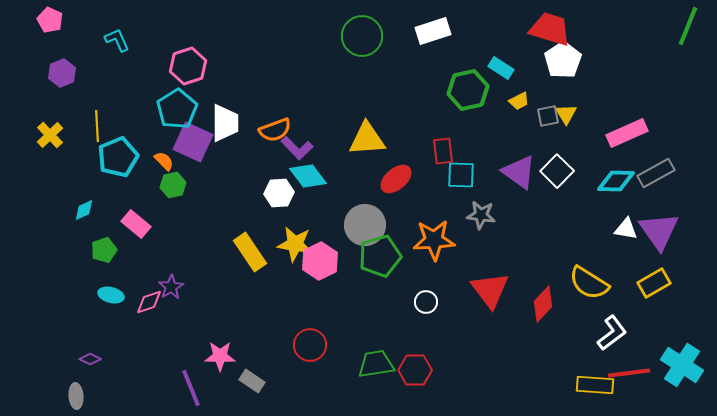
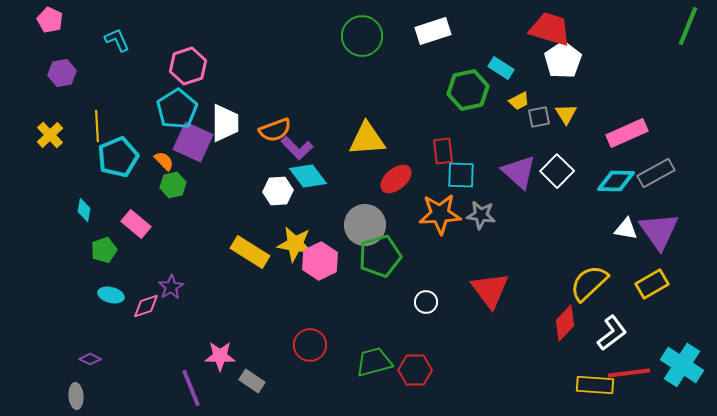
purple hexagon at (62, 73): rotated 12 degrees clockwise
gray square at (548, 116): moved 9 px left, 1 px down
purple triangle at (519, 172): rotated 6 degrees clockwise
white hexagon at (279, 193): moved 1 px left, 2 px up
cyan diamond at (84, 210): rotated 55 degrees counterclockwise
orange star at (434, 240): moved 6 px right, 26 px up
yellow rectangle at (250, 252): rotated 24 degrees counterclockwise
yellow semicircle at (589, 283): rotated 105 degrees clockwise
yellow rectangle at (654, 283): moved 2 px left, 1 px down
pink diamond at (149, 302): moved 3 px left, 4 px down
red diamond at (543, 304): moved 22 px right, 19 px down
green trapezoid at (376, 364): moved 2 px left, 2 px up; rotated 6 degrees counterclockwise
